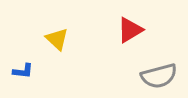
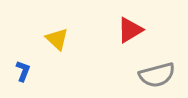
blue L-shape: rotated 75 degrees counterclockwise
gray semicircle: moved 2 px left, 1 px up
